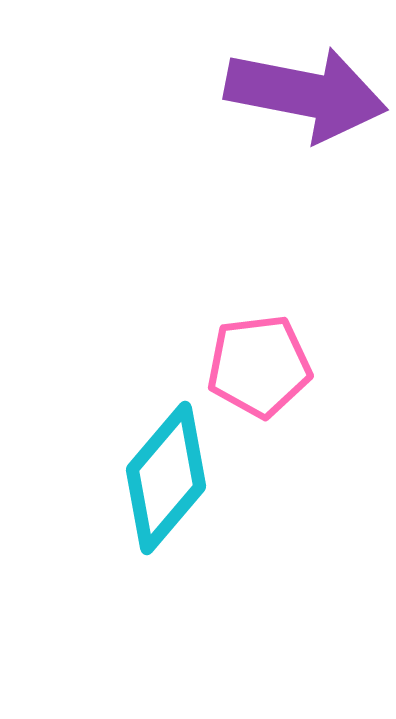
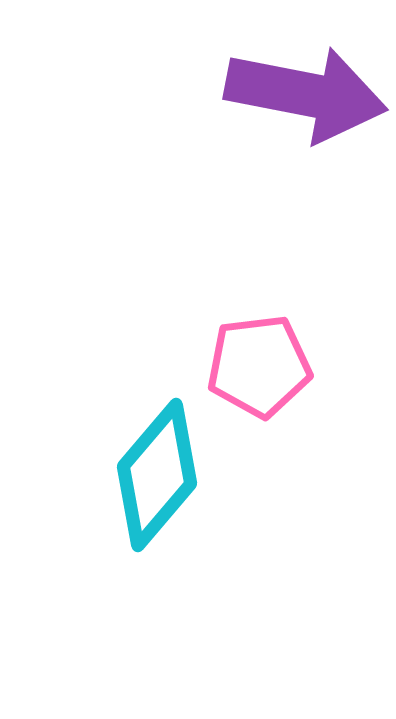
cyan diamond: moved 9 px left, 3 px up
